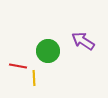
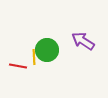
green circle: moved 1 px left, 1 px up
yellow line: moved 21 px up
